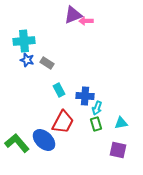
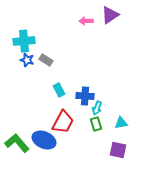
purple triangle: moved 37 px right; rotated 12 degrees counterclockwise
gray rectangle: moved 1 px left, 3 px up
blue ellipse: rotated 20 degrees counterclockwise
